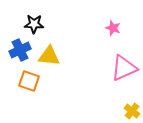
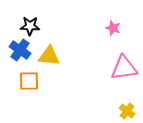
black star: moved 4 px left, 2 px down
blue cross: rotated 30 degrees counterclockwise
pink triangle: rotated 16 degrees clockwise
orange square: rotated 20 degrees counterclockwise
yellow cross: moved 5 px left
